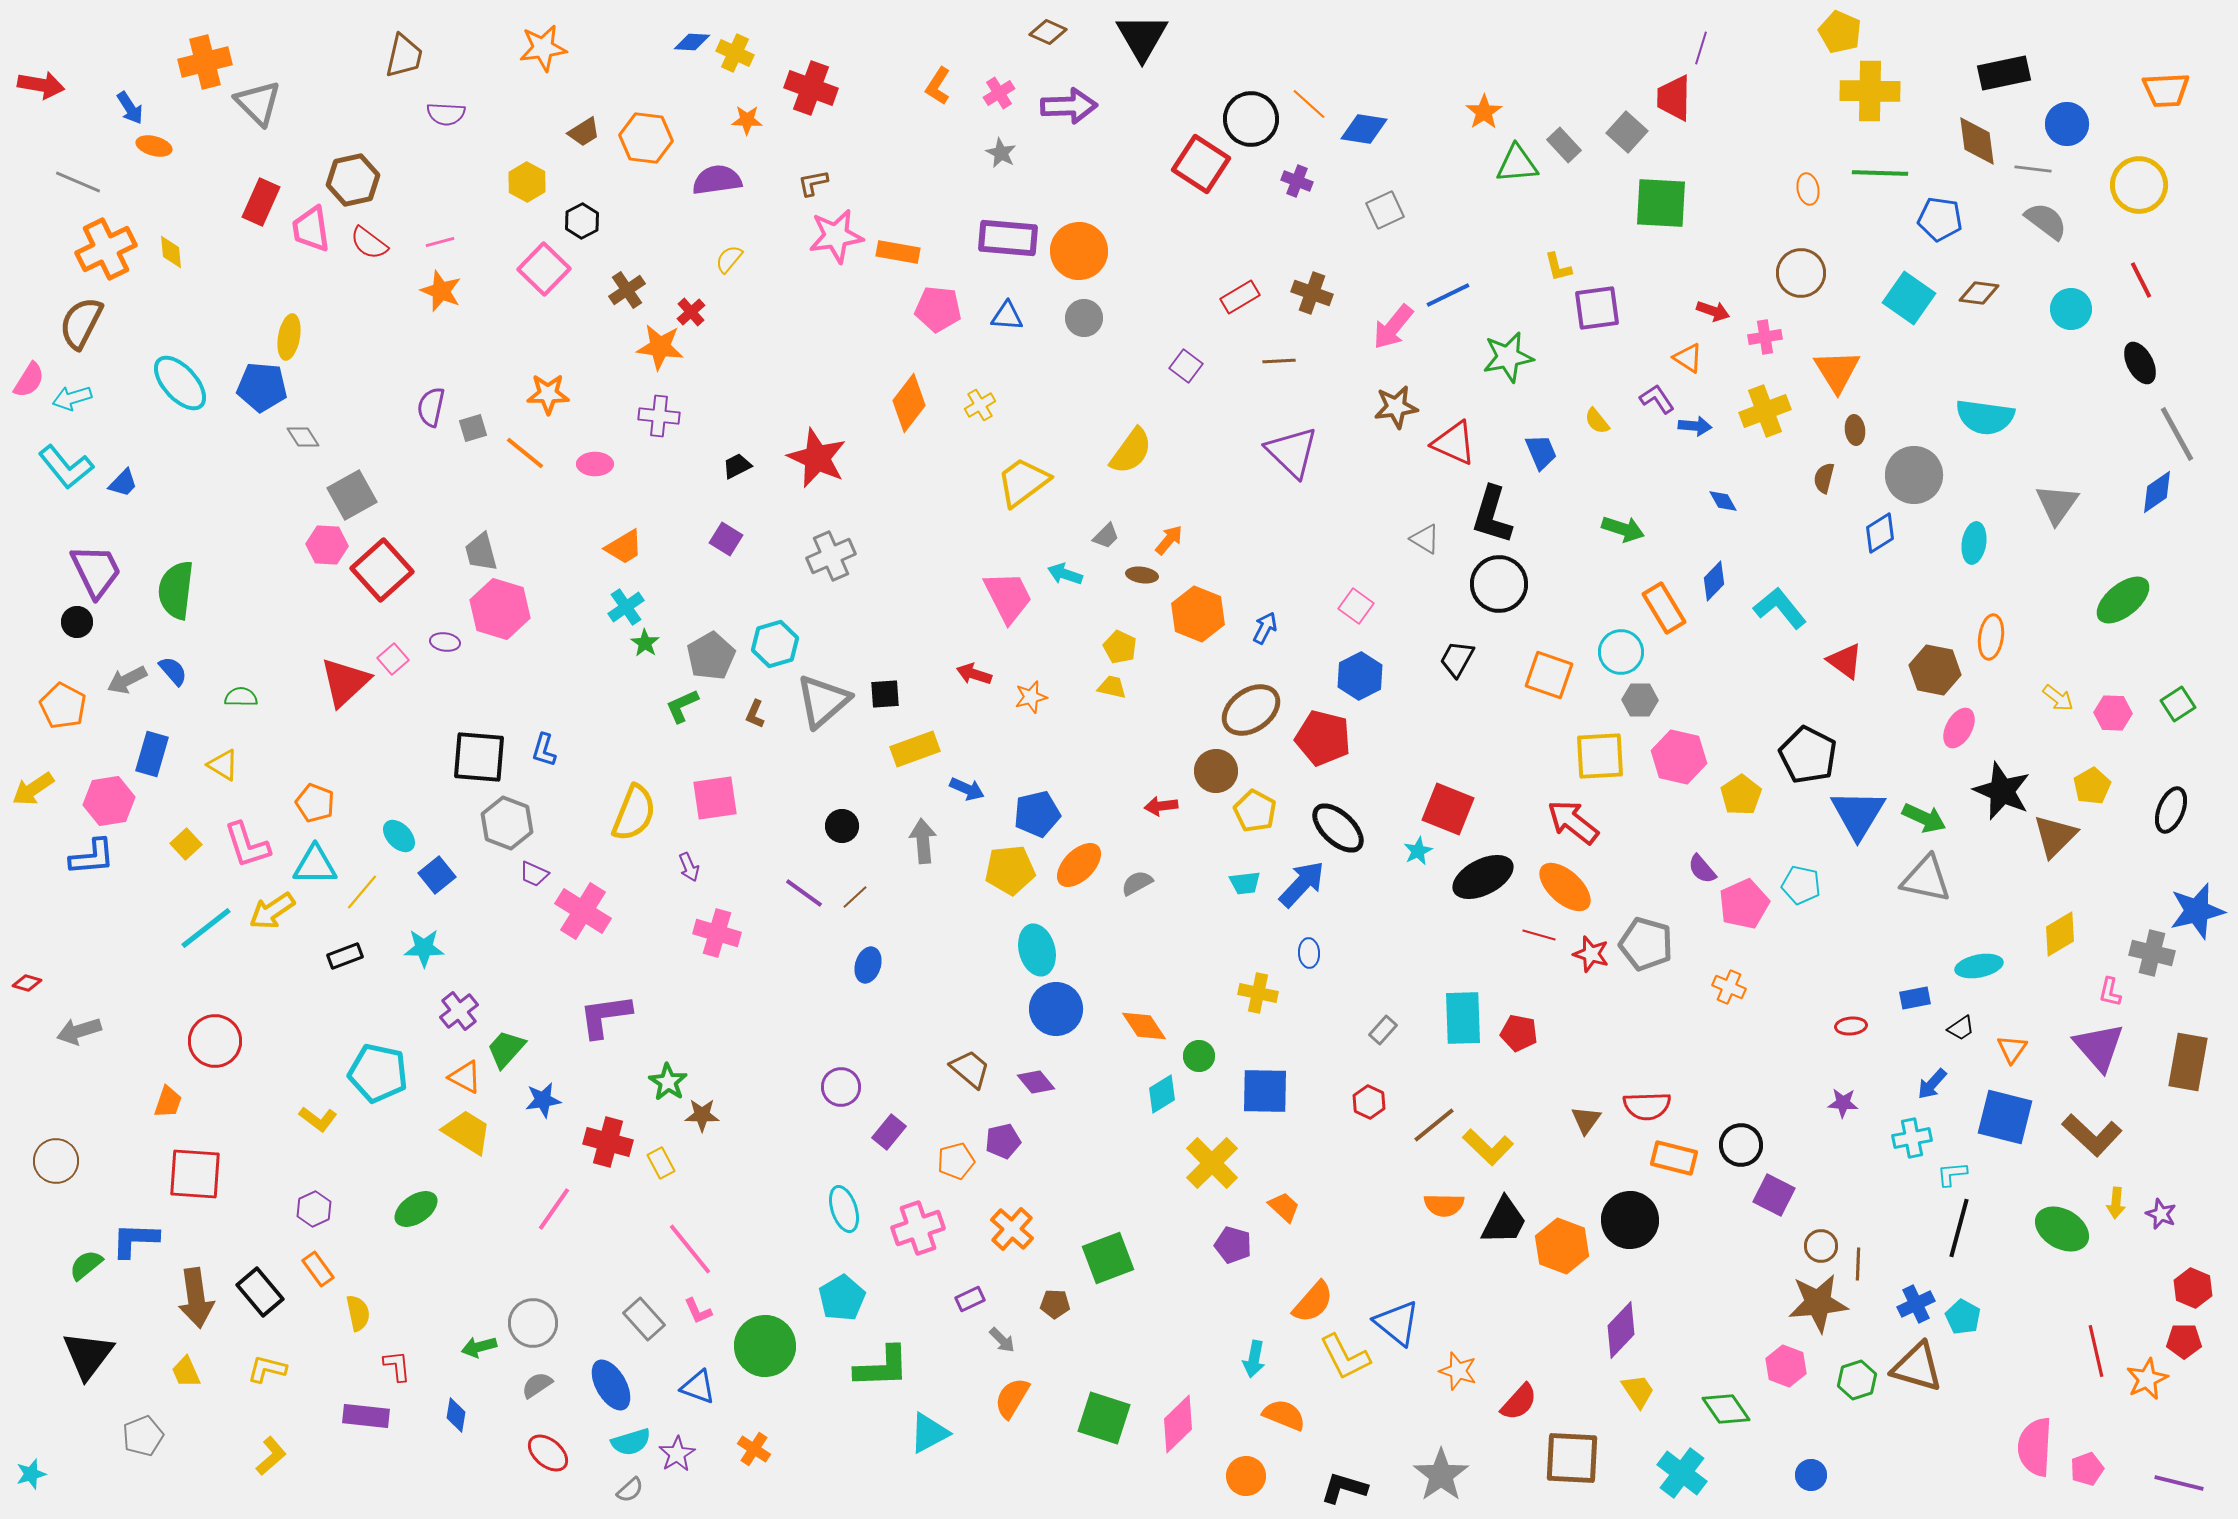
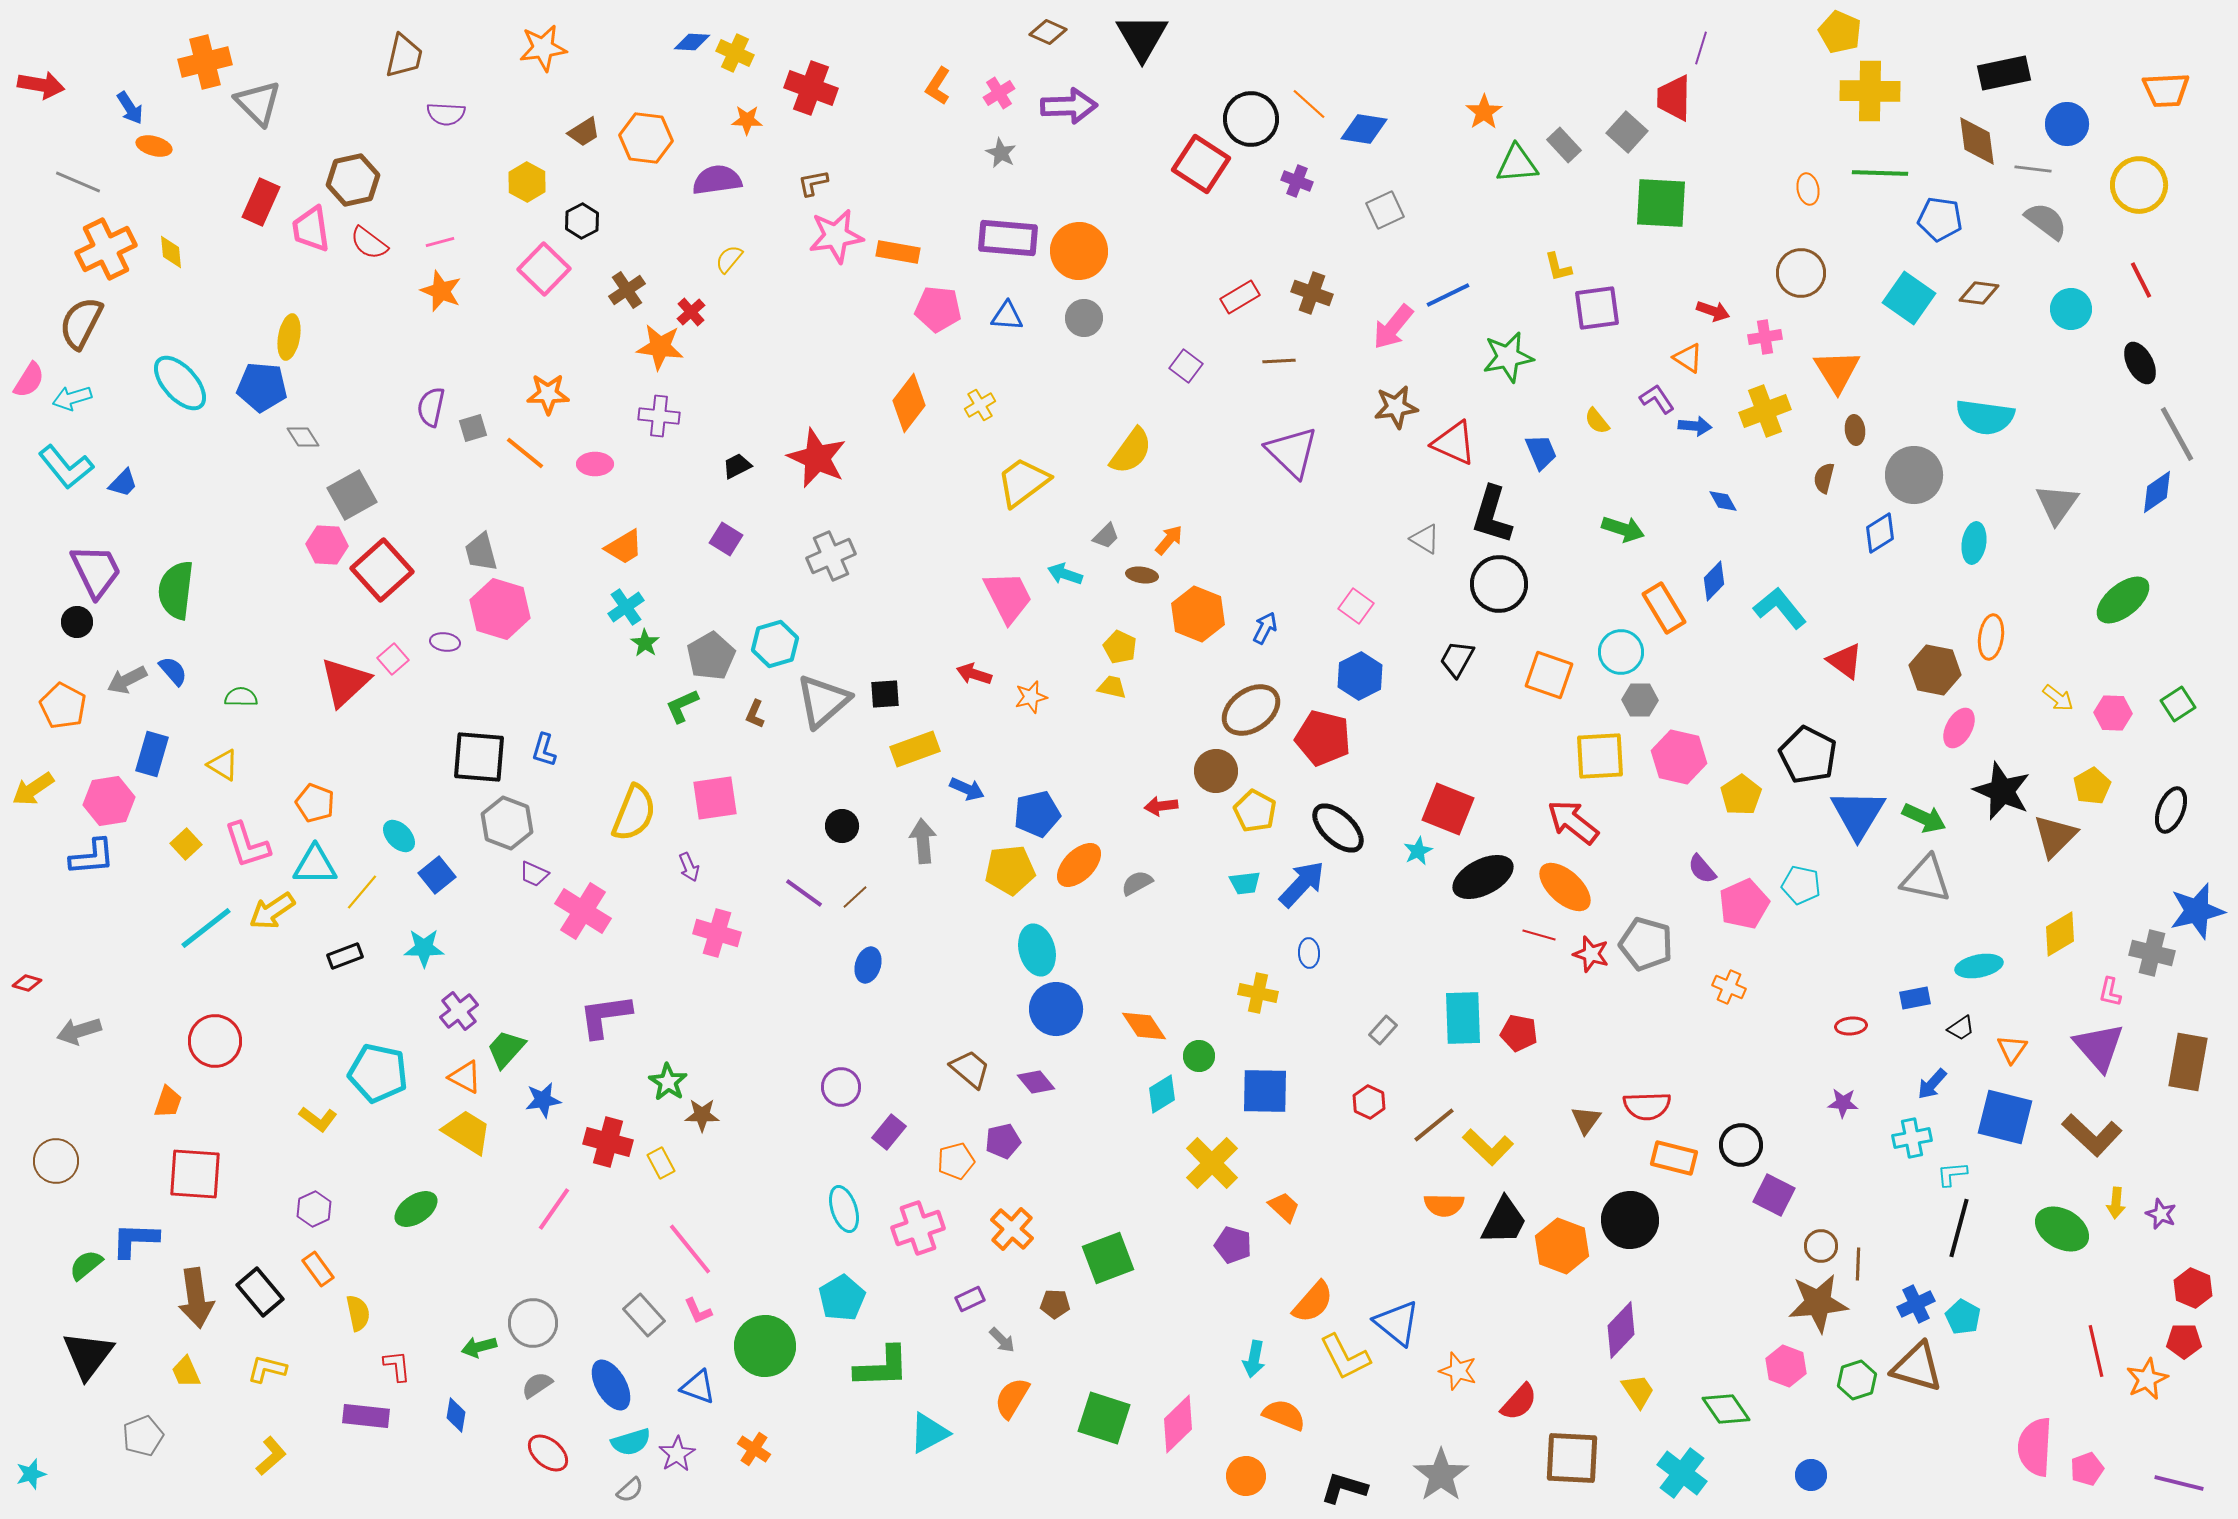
gray rectangle at (644, 1319): moved 4 px up
